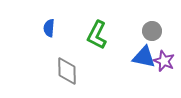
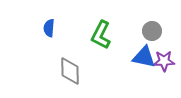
green L-shape: moved 4 px right
purple star: rotated 25 degrees counterclockwise
gray diamond: moved 3 px right
